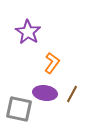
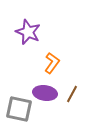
purple star: rotated 10 degrees counterclockwise
